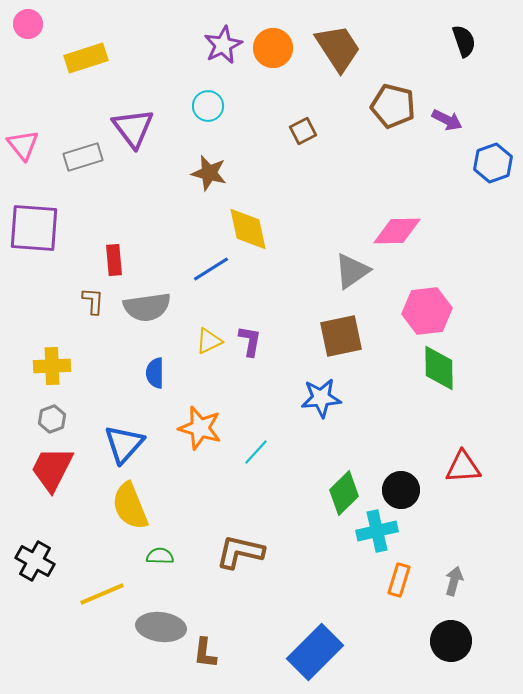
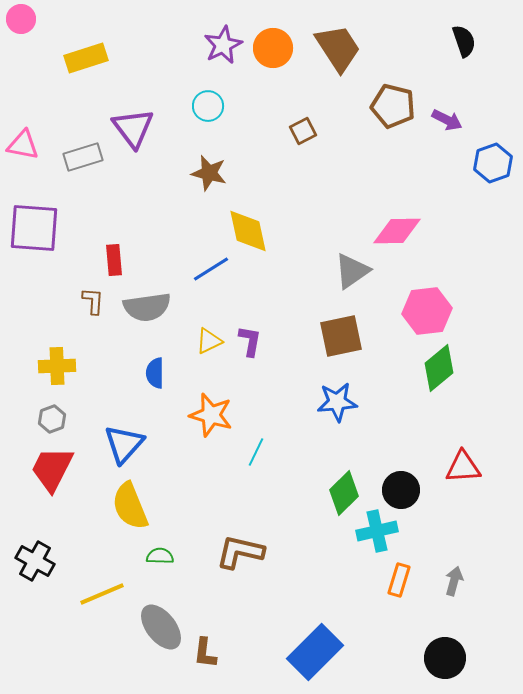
pink circle at (28, 24): moved 7 px left, 5 px up
pink triangle at (23, 145): rotated 40 degrees counterclockwise
yellow diamond at (248, 229): moved 2 px down
yellow cross at (52, 366): moved 5 px right
green diamond at (439, 368): rotated 51 degrees clockwise
blue star at (321, 398): moved 16 px right, 4 px down
orange star at (200, 428): moved 11 px right, 13 px up
cyan line at (256, 452): rotated 16 degrees counterclockwise
gray ellipse at (161, 627): rotated 45 degrees clockwise
black circle at (451, 641): moved 6 px left, 17 px down
